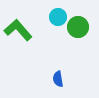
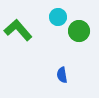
green circle: moved 1 px right, 4 px down
blue semicircle: moved 4 px right, 4 px up
